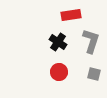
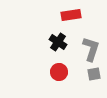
gray L-shape: moved 8 px down
gray square: rotated 24 degrees counterclockwise
